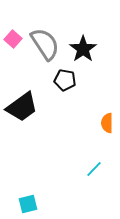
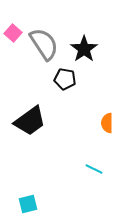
pink square: moved 6 px up
gray semicircle: moved 1 px left
black star: moved 1 px right
black pentagon: moved 1 px up
black trapezoid: moved 8 px right, 14 px down
cyan line: rotated 72 degrees clockwise
